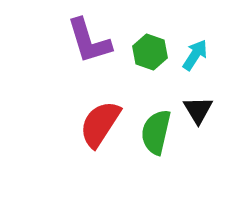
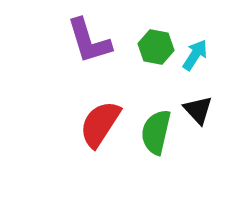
green hexagon: moved 6 px right, 5 px up; rotated 8 degrees counterclockwise
black triangle: rotated 12 degrees counterclockwise
